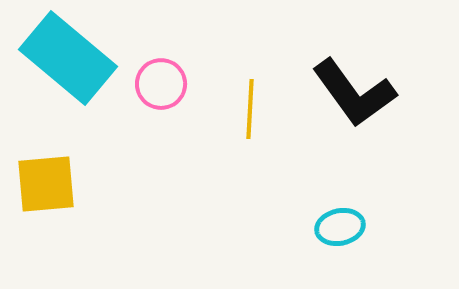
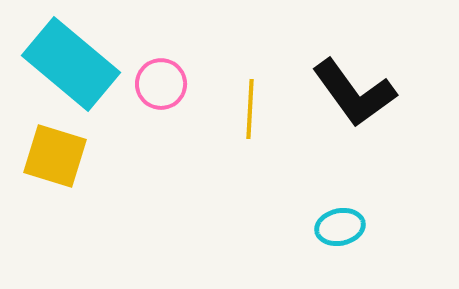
cyan rectangle: moved 3 px right, 6 px down
yellow square: moved 9 px right, 28 px up; rotated 22 degrees clockwise
